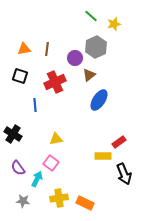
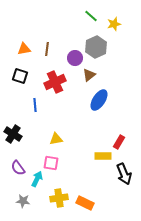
red rectangle: rotated 24 degrees counterclockwise
pink square: rotated 28 degrees counterclockwise
